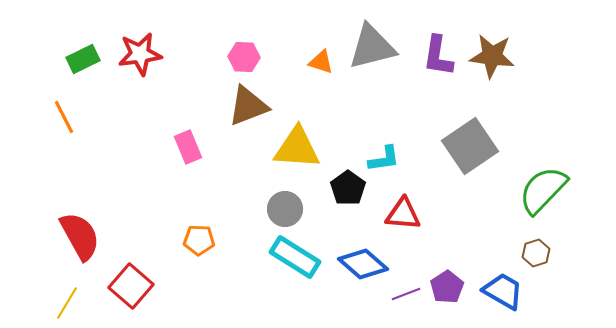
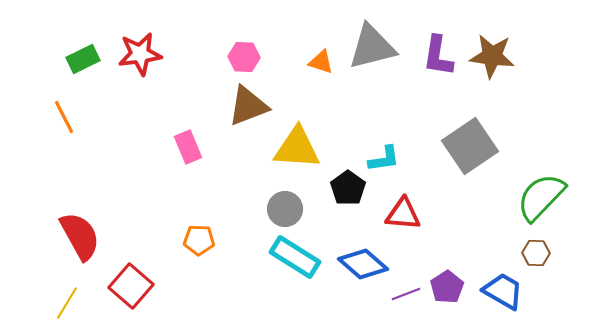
green semicircle: moved 2 px left, 7 px down
brown hexagon: rotated 20 degrees clockwise
